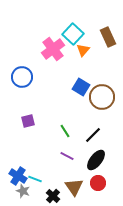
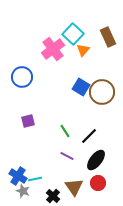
brown circle: moved 5 px up
black line: moved 4 px left, 1 px down
cyan line: rotated 32 degrees counterclockwise
